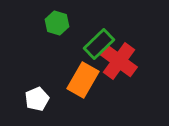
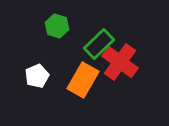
green hexagon: moved 3 px down
red cross: moved 1 px right, 1 px down
white pentagon: moved 23 px up
